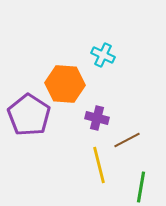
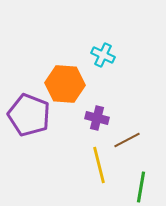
purple pentagon: rotated 12 degrees counterclockwise
